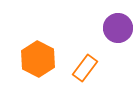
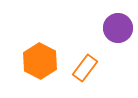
orange hexagon: moved 2 px right, 2 px down
